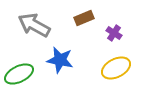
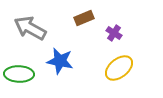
gray arrow: moved 4 px left, 3 px down
blue star: moved 1 px down
yellow ellipse: moved 3 px right; rotated 12 degrees counterclockwise
green ellipse: rotated 28 degrees clockwise
